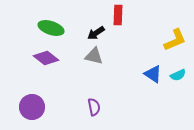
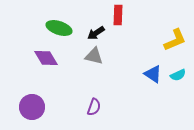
green ellipse: moved 8 px right
purple diamond: rotated 20 degrees clockwise
purple semicircle: rotated 30 degrees clockwise
